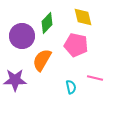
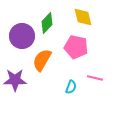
pink pentagon: moved 2 px down
cyan semicircle: rotated 32 degrees clockwise
